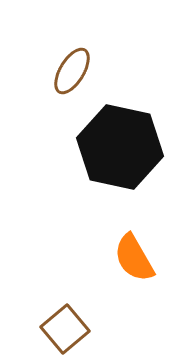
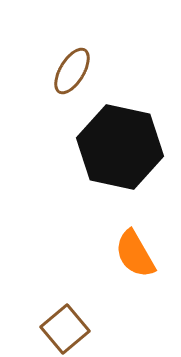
orange semicircle: moved 1 px right, 4 px up
